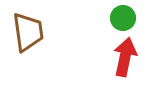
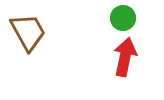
brown trapezoid: rotated 21 degrees counterclockwise
